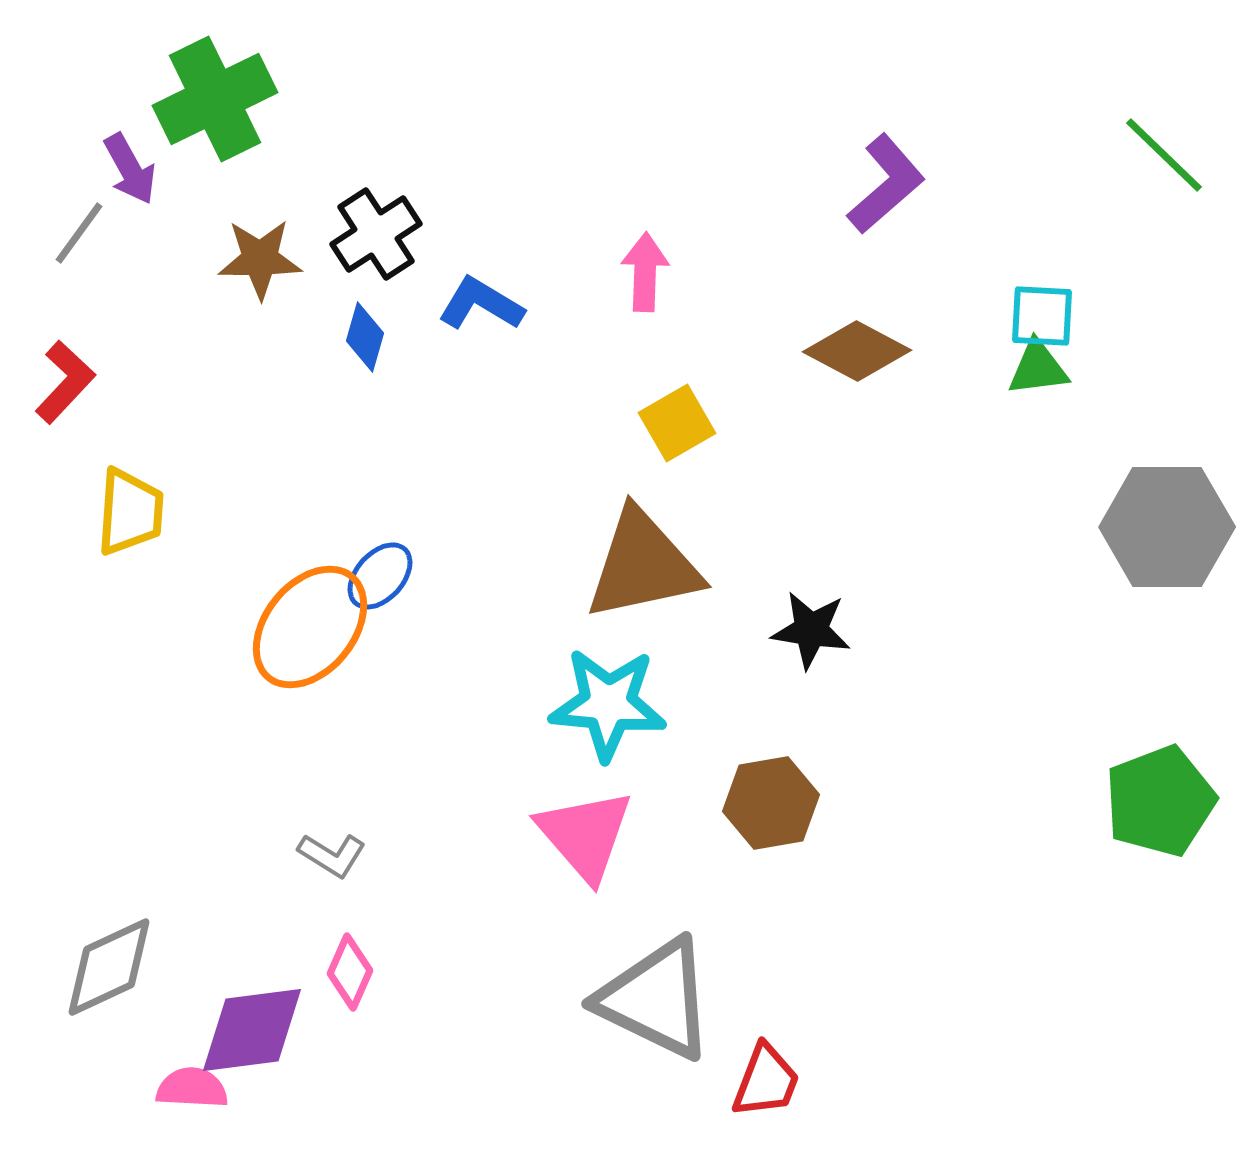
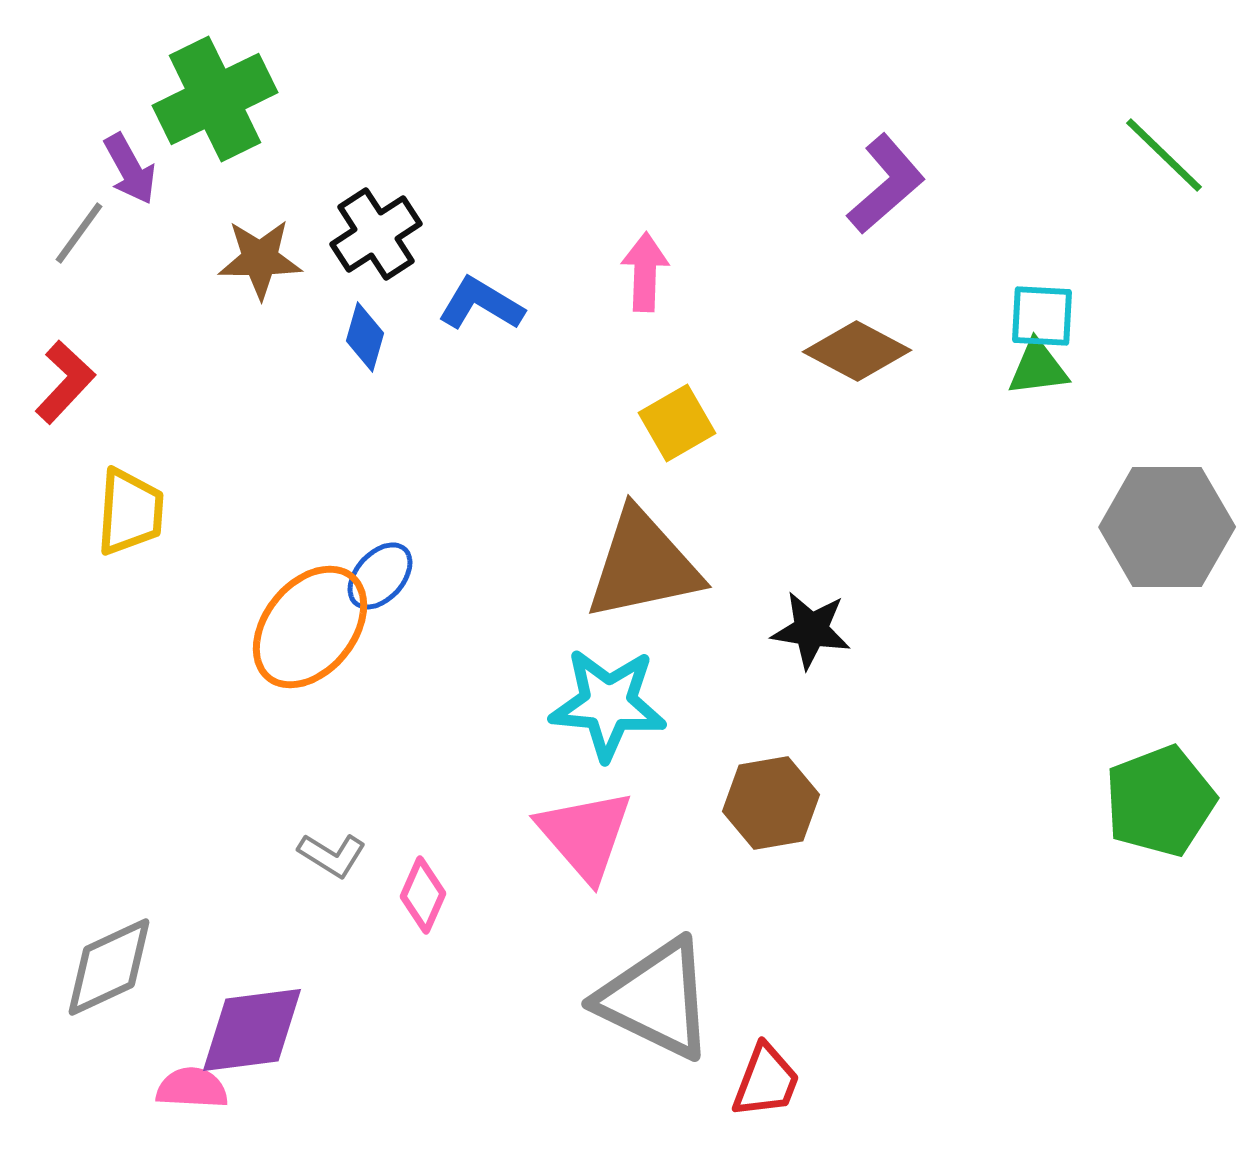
pink diamond: moved 73 px right, 77 px up
